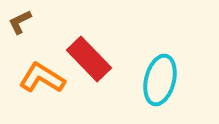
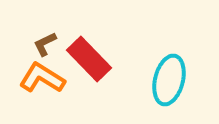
brown L-shape: moved 25 px right, 22 px down
cyan ellipse: moved 9 px right
